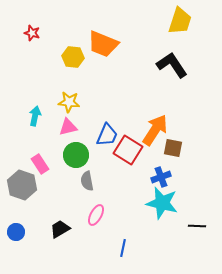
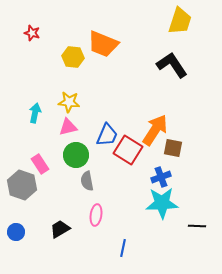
cyan arrow: moved 3 px up
cyan star: rotated 16 degrees counterclockwise
pink ellipse: rotated 20 degrees counterclockwise
